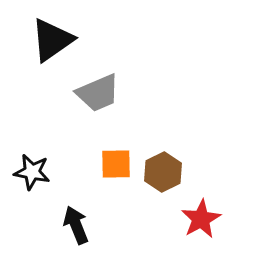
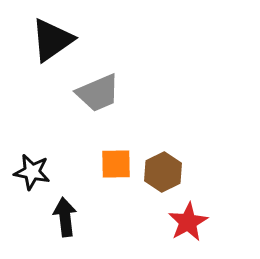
red star: moved 13 px left, 3 px down
black arrow: moved 11 px left, 8 px up; rotated 15 degrees clockwise
